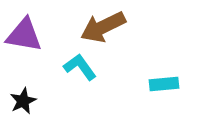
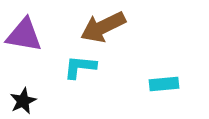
cyan L-shape: rotated 48 degrees counterclockwise
